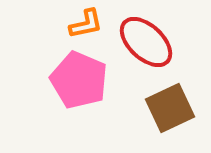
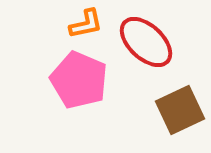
brown square: moved 10 px right, 2 px down
